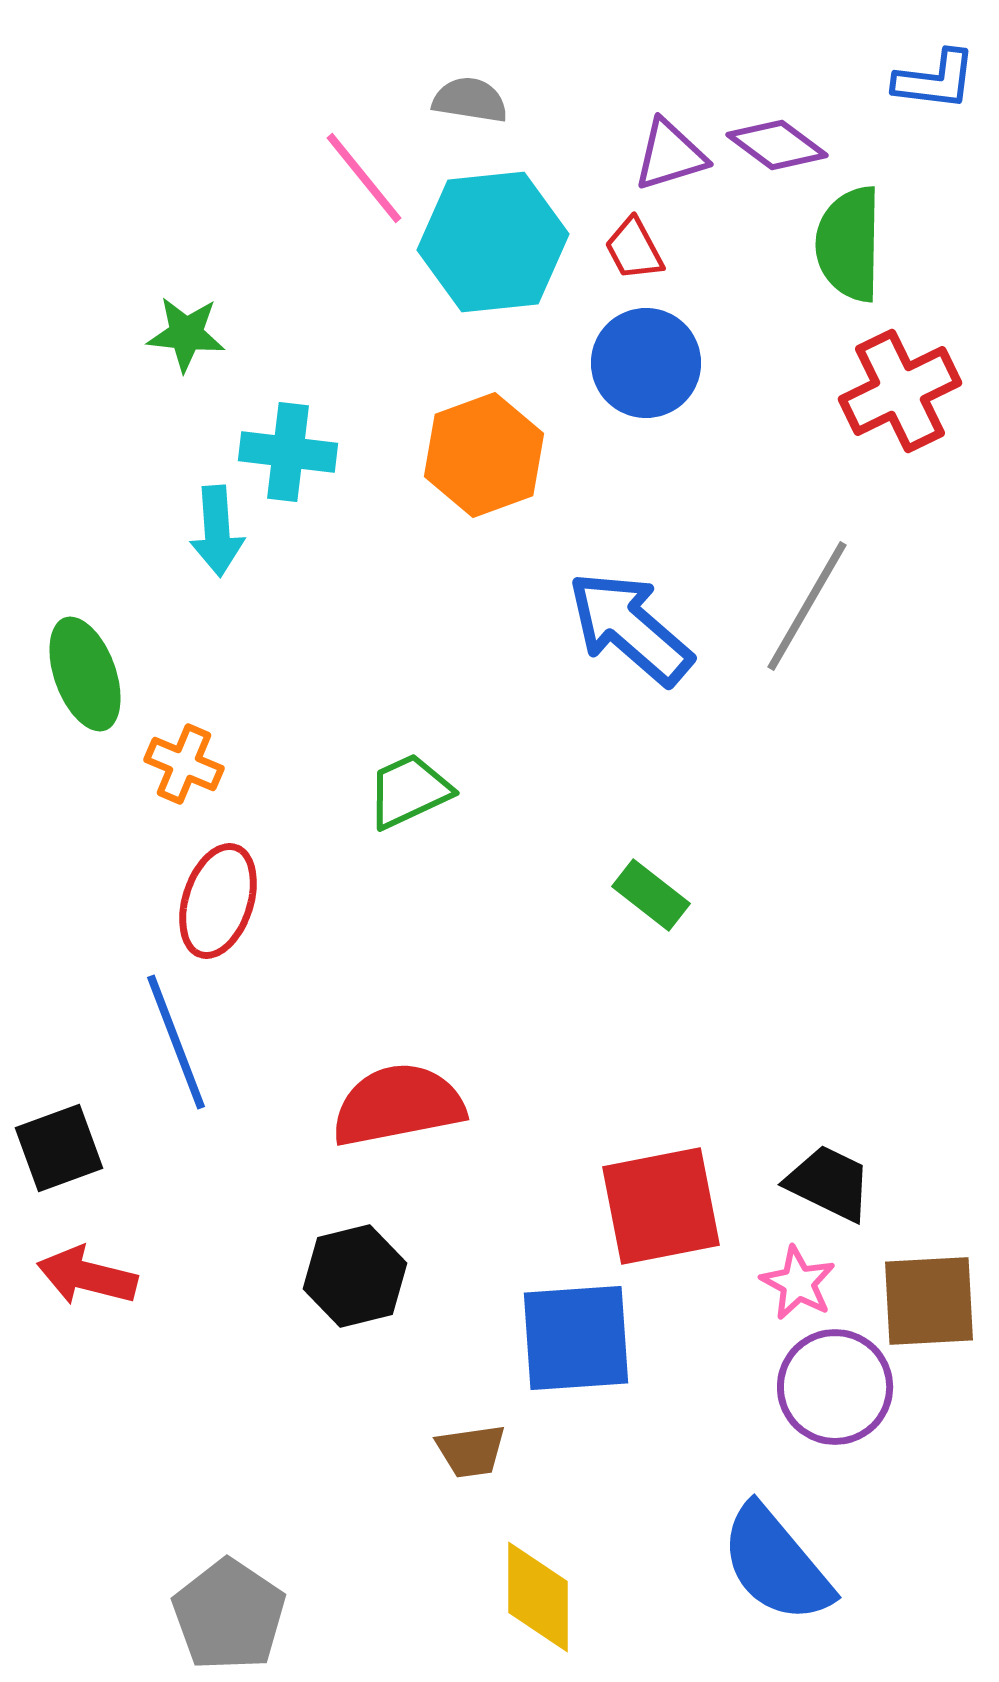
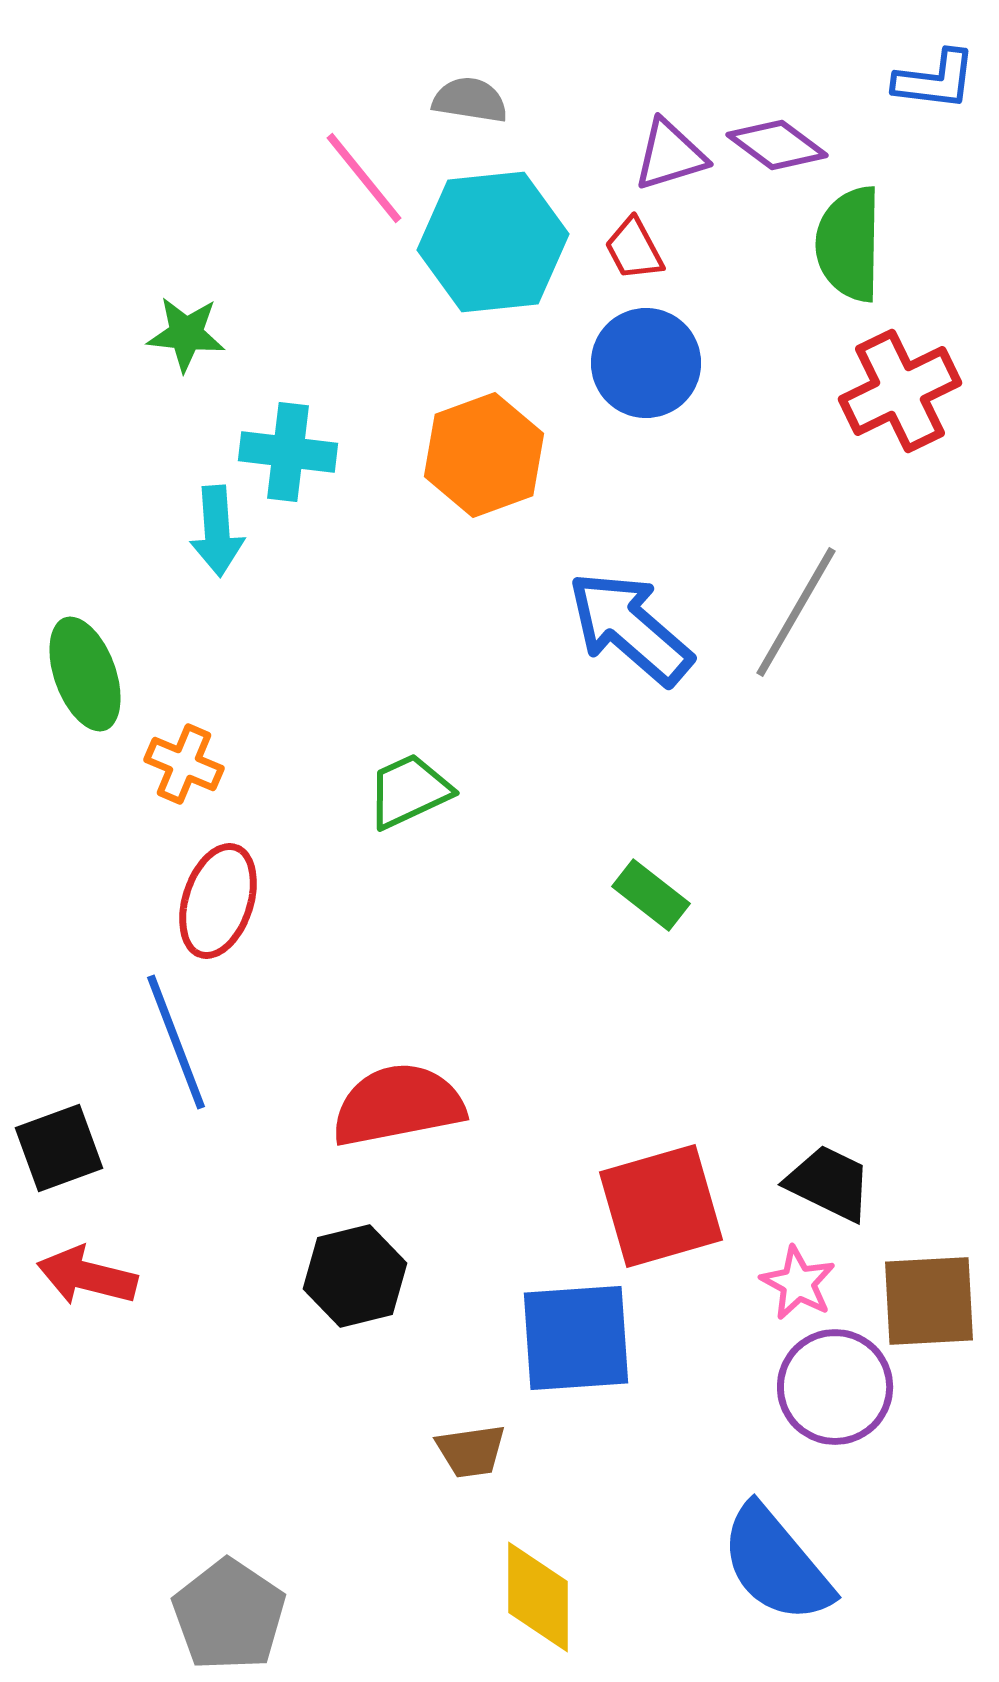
gray line: moved 11 px left, 6 px down
red square: rotated 5 degrees counterclockwise
